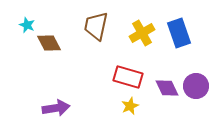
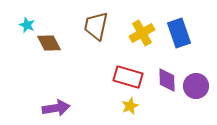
purple diamond: moved 8 px up; rotated 25 degrees clockwise
